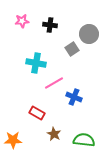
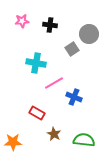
orange star: moved 2 px down
